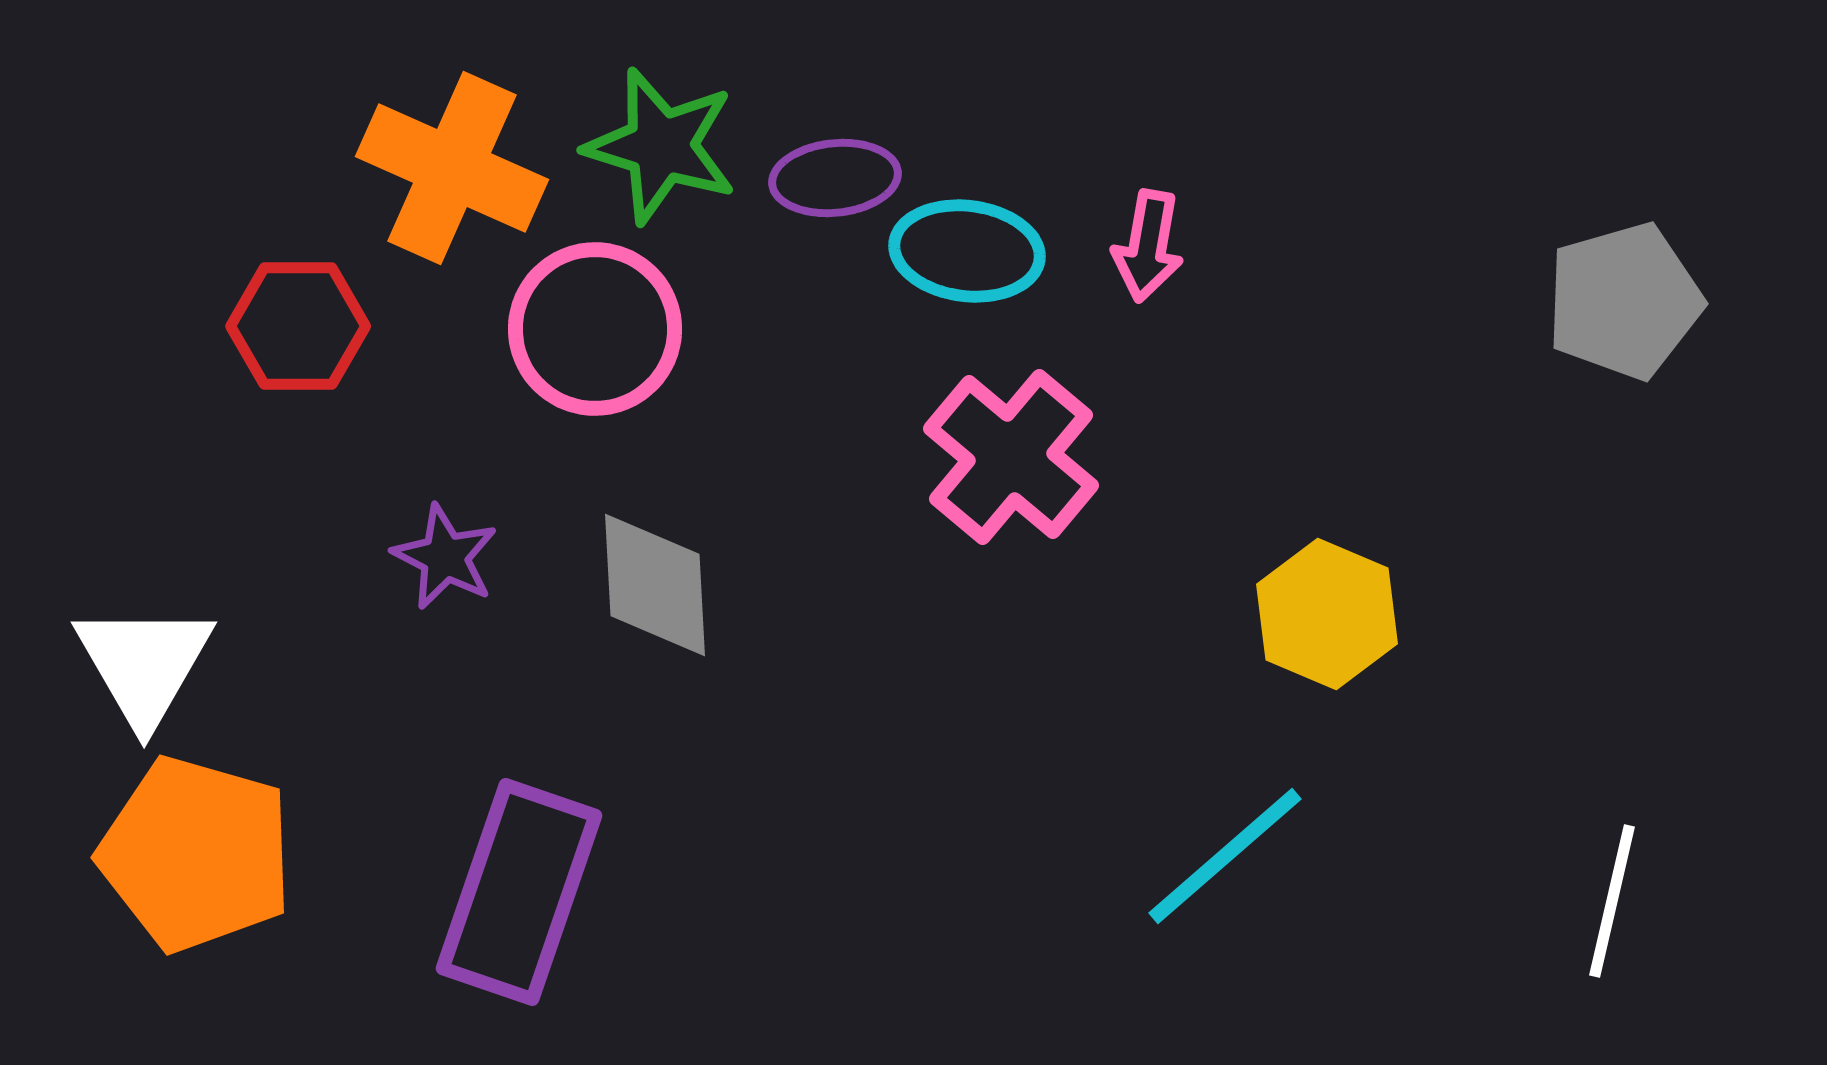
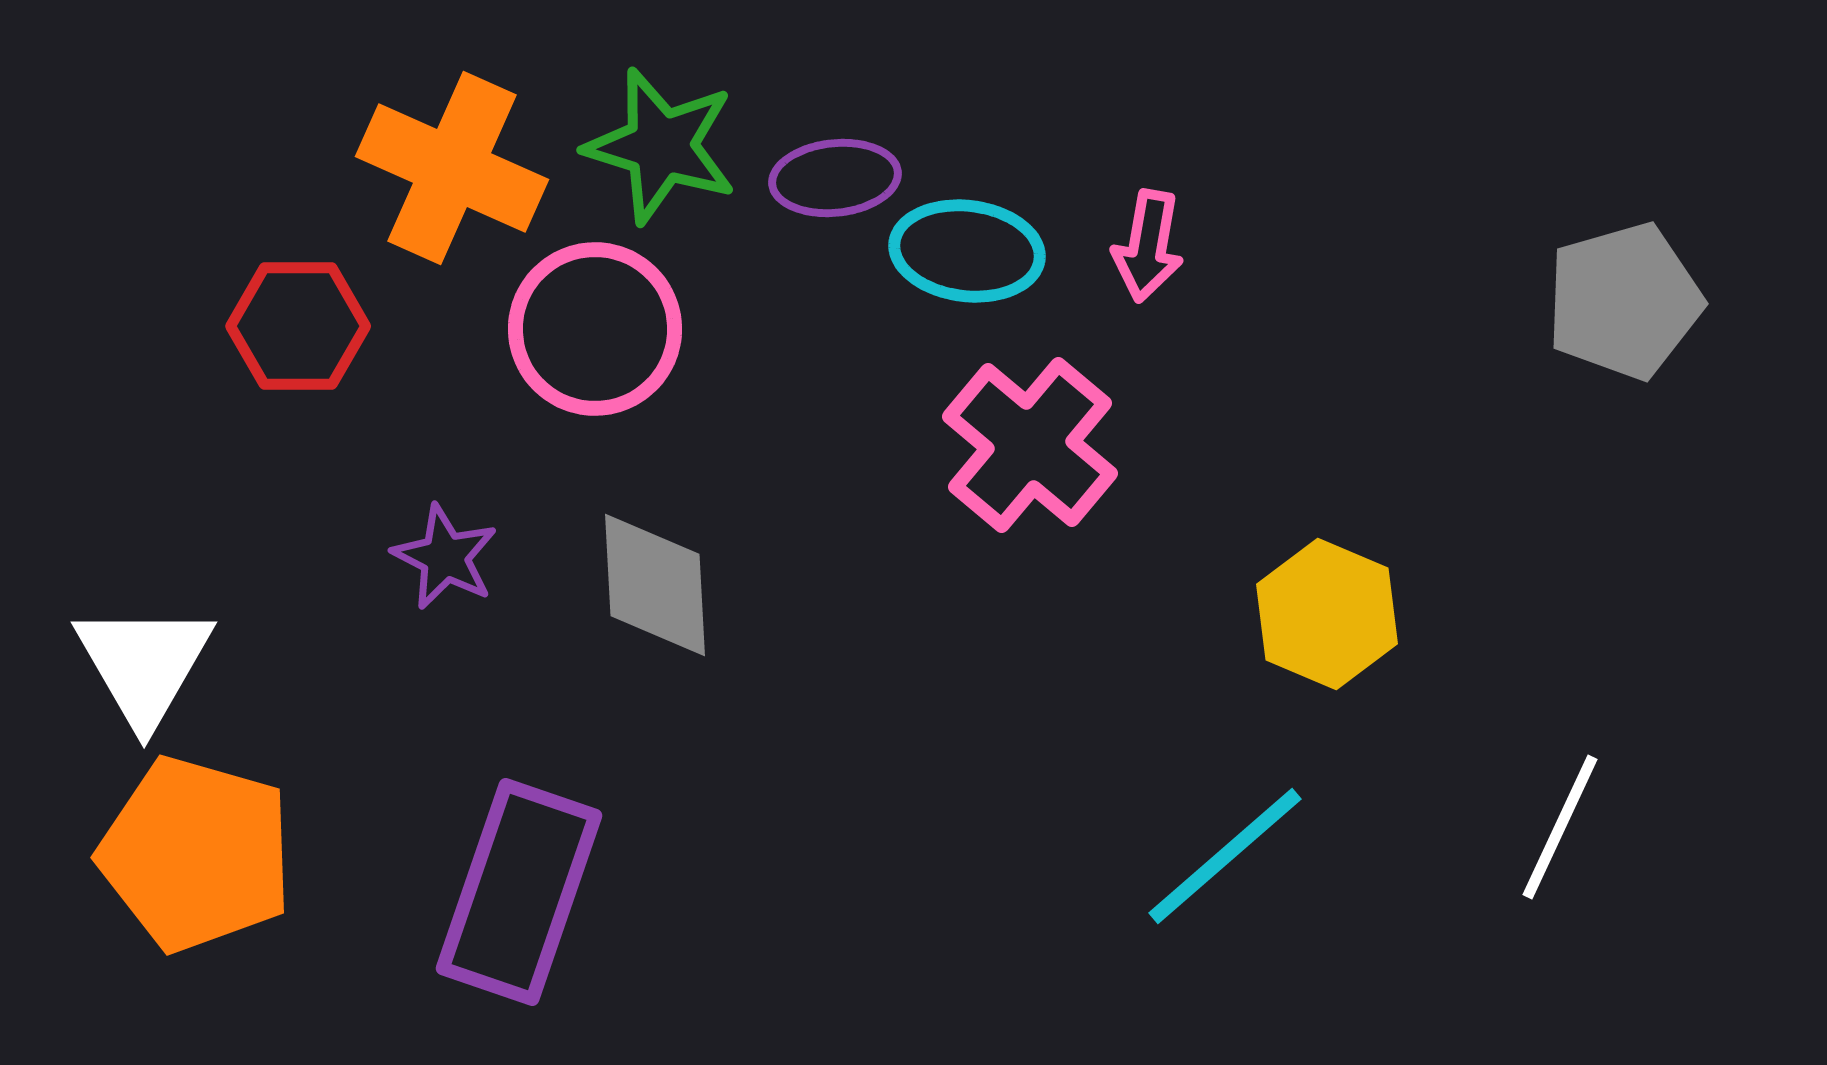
pink cross: moved 19 px right, 12 px up
white line: moved 52 px left, 74 px up; rotated 12 degrees clockwise
